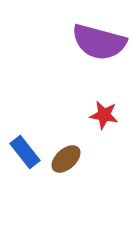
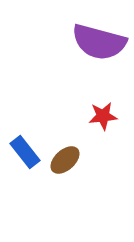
red star: moved 1 px left, 1 px down; rotated 16 degrees counterclockwise
brown ellipse: moved 1 px left, 1 px down
